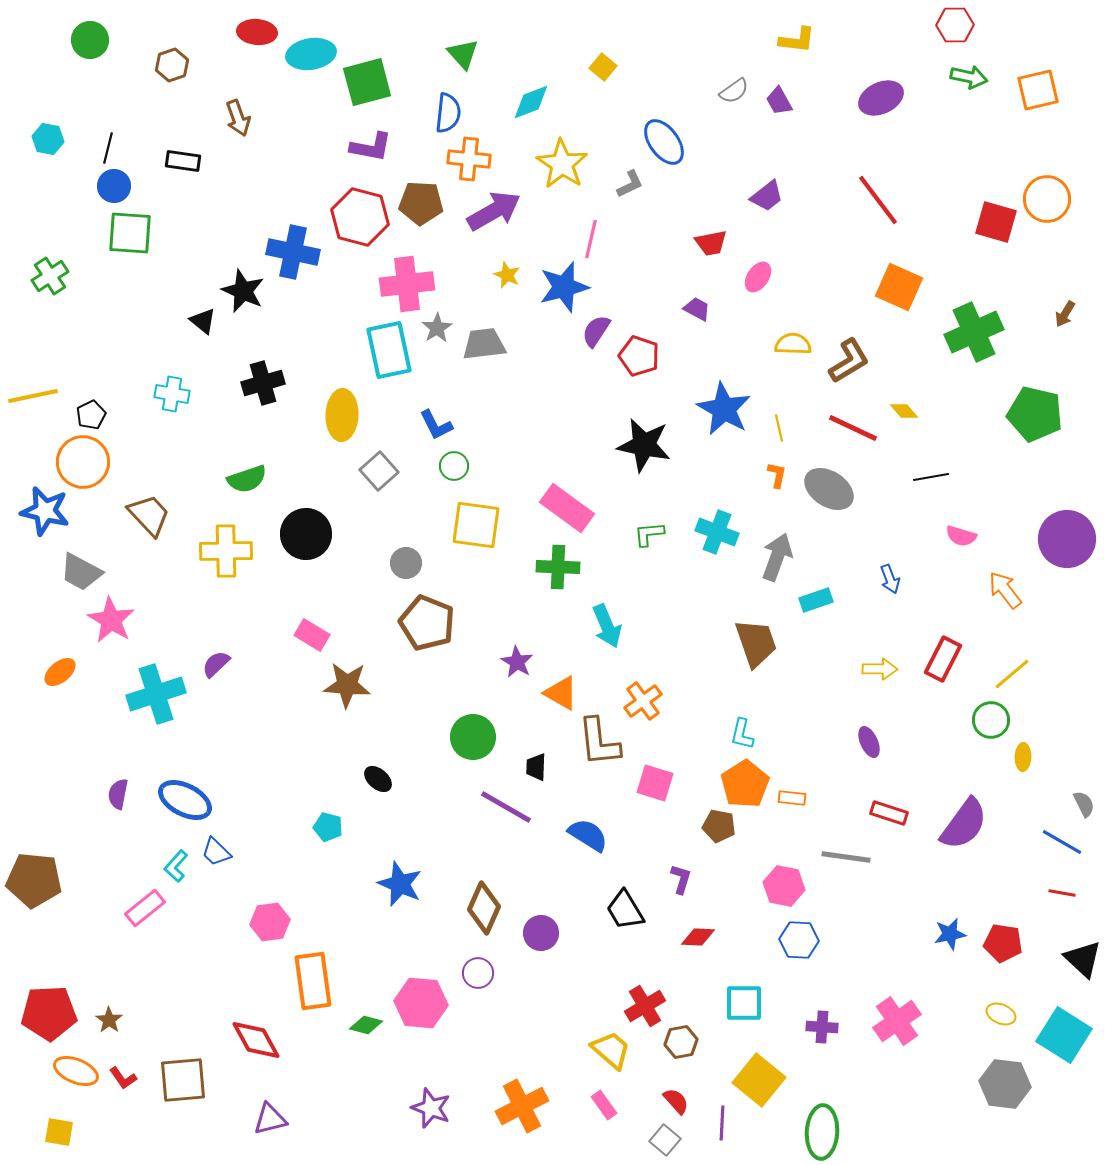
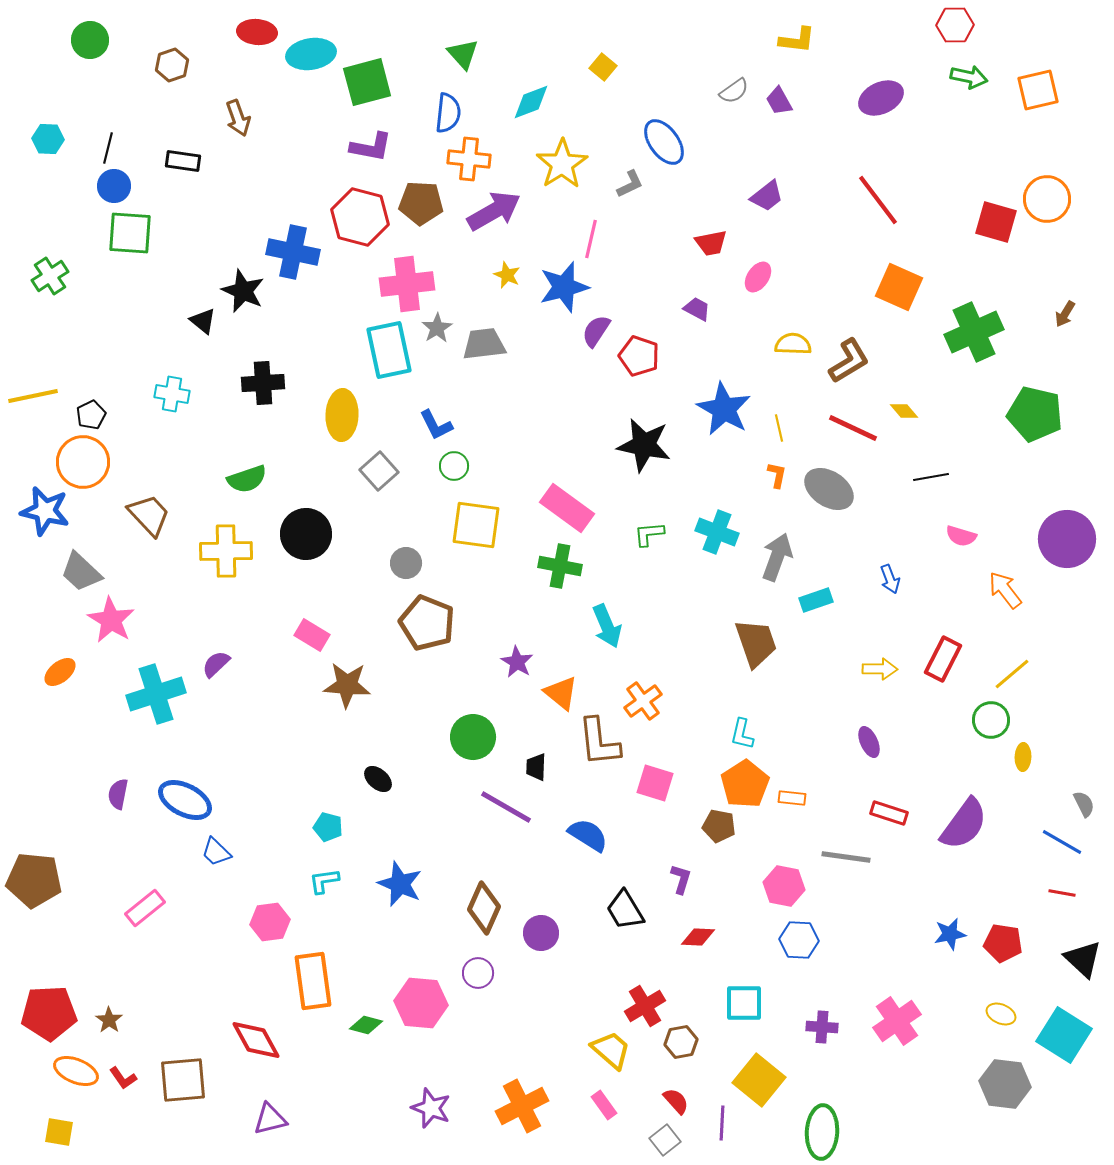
cyan hexagon at (48, 139): rotated 8 degrees counterclockwise
yellow star at (562, 164): rotated 6 degrees clockwise
black cross at (263, 383): rotated 12 degrees clockwise
green cross at (558, 567): moved 2 px right, 1 px up; rotated 9 degrees clockwise
gray trapezoid at (81, 572): rotated 15 degrees clockwise
orange triangle at (561, 693): rotated 9 degrees clockwise
cyan L-shape at (176, 866): moved 148 px right, 15 px down; rotated 40 degrees clockwise
gray square at (665, 1140): rotated 12 degrees clockwise
